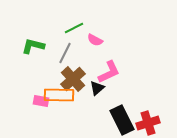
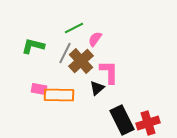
pink semicircle: moved 1 px up; rotated 98 degrees clockwise
pink L-shape: rotated 65 degrees counterclockwise
brown cross: moved 8 px right, 18 px up
pink rectangle: moved 2 px left, 12 px up
